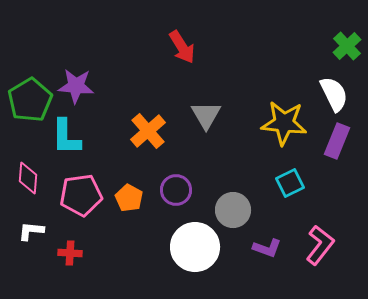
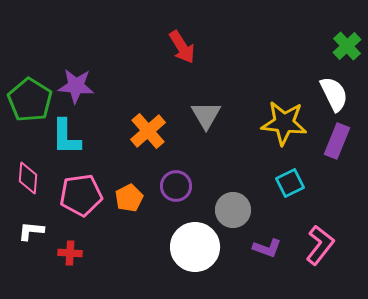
green pentagon: rotated 9 degrees counterclockwise
purple circle: moved 4 px up
orange pentagon: rotated 16 degrees clockwise
